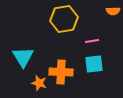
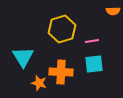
yellow hexagon: moved 2 px left, 10 px down; rotated 8 degrees counterclockwise
